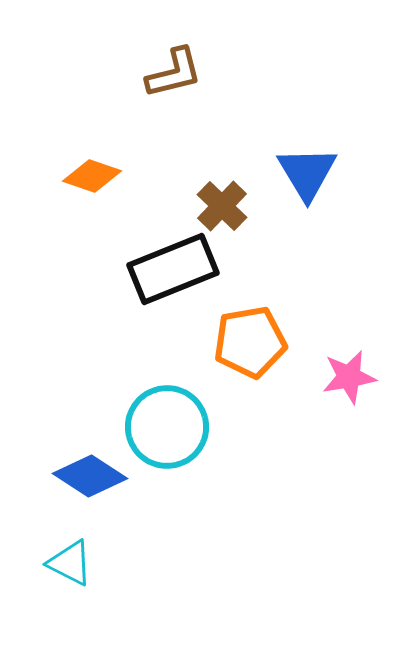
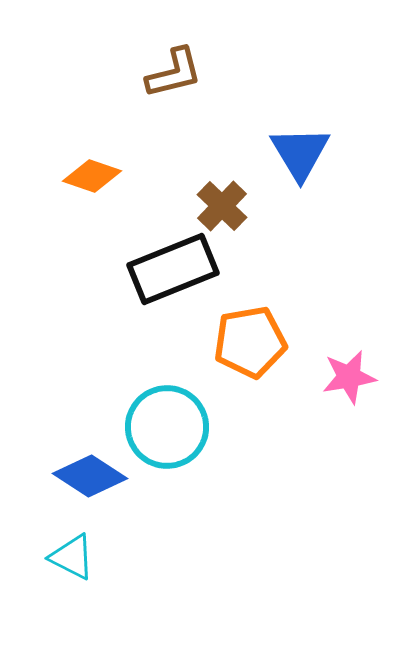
blue triangle: moved 7 px left, 20 px up
cyan triangle: moved 2 px right, 6 px up
